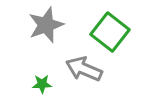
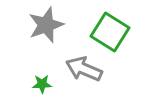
green square: rotated 6 degrees counterclockwise
